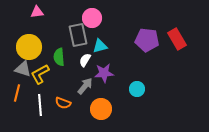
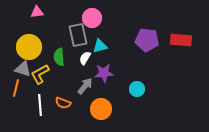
red rectangle: moved 4 px right, 1 px down; rotated 55 degrees counterclockwise
white semicircle: moved 2 px up
orange line: moved 1 px left, 5 px up
